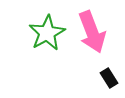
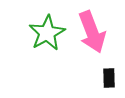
black rectangle: rotated 30 degrees clockwise
